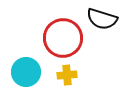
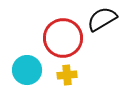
black semicircle: rotated 132 degrees clockwise
cyan circle: moved 1 px right, 2 px up
